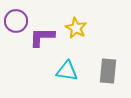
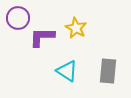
purple circle: moved 2 px right, 3 px up
cyan triangle: rotated 25 degrees clockwise
